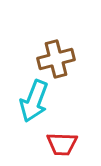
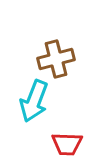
red trapezoid: moved 5 px right
